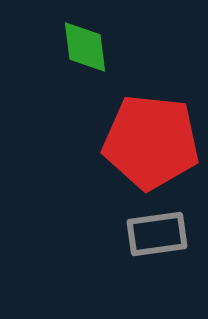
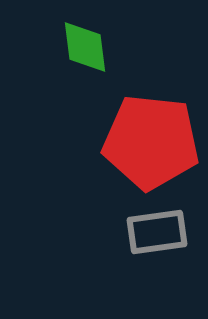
gray rectangle: moved 2 px up
